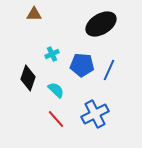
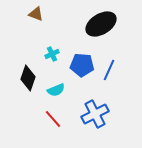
brown triangle: moved 2 px right; rotated 21 degrees clockwise
cyan semicircle: rotated 114 degrees clockwise
red line: moved 3 px left
